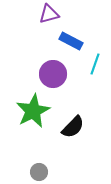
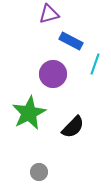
green star: moved 4 px left, 2 px down
